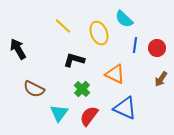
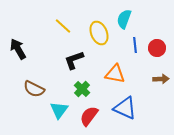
cyan semicircle: rotated 66 degrees clockwise
blue line: rotated 14 degrees counterclockwise
black L-shape: rotated 35 degrees counterclockwise
orange triangle: rotated 15 degrees counterclockwise
brown arrow: rotated 126 degrees counterclockwise
cyan triangle: moved 3 px up
